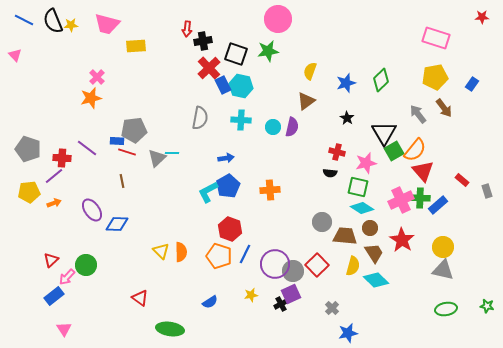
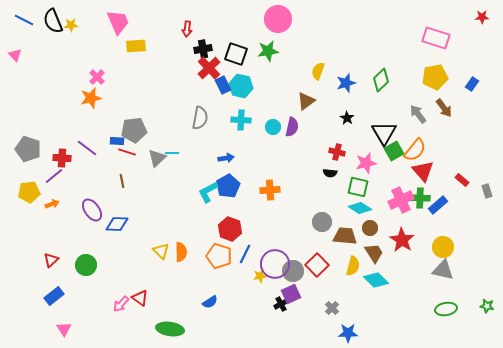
pink trapezoid at (107, 24): moved 11 px right, 2 px up; rotated 128 degrees counterclockwise
black cross at (203, 41): moved 8 px down
yellow semicircle at (310, 71): moved 8 px right
orange arrow at (54, 203): moved 2 px left, 1 px down
cyan diamond at (362, 208): moved 2 px left
pink arrow at (67, 277): moved 54 px right, 27 px down
yellow star at (251, 295): moved 9 px right, 19 px up
blue star at (348, 333): rotated 12 degrees clockwise
